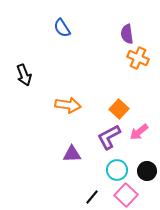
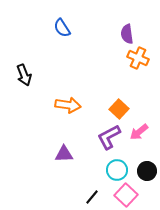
purple triangle: moved 8 px left
